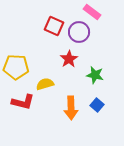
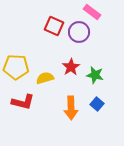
red star: moved 2 px right, 8 px down
yellow semicircle: moved 6 px up
blue square: moved 1 px up
